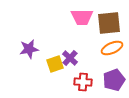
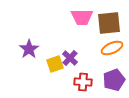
purple star: rotated 24 degrees counterclockwise
